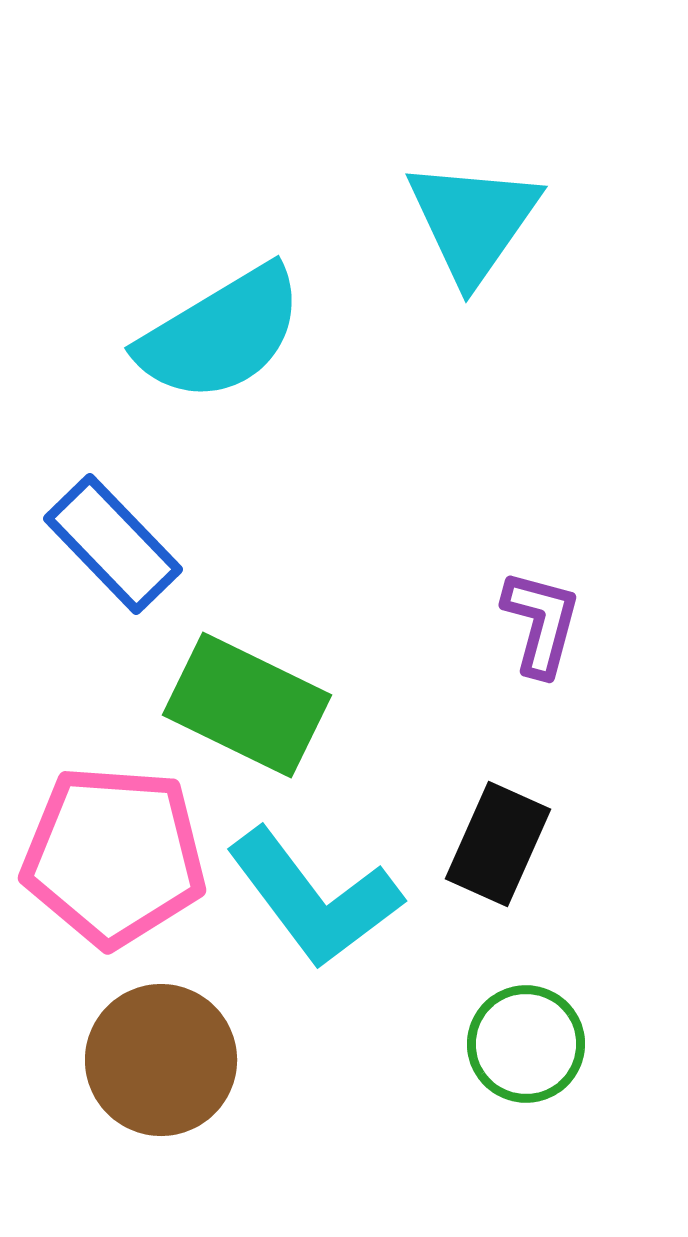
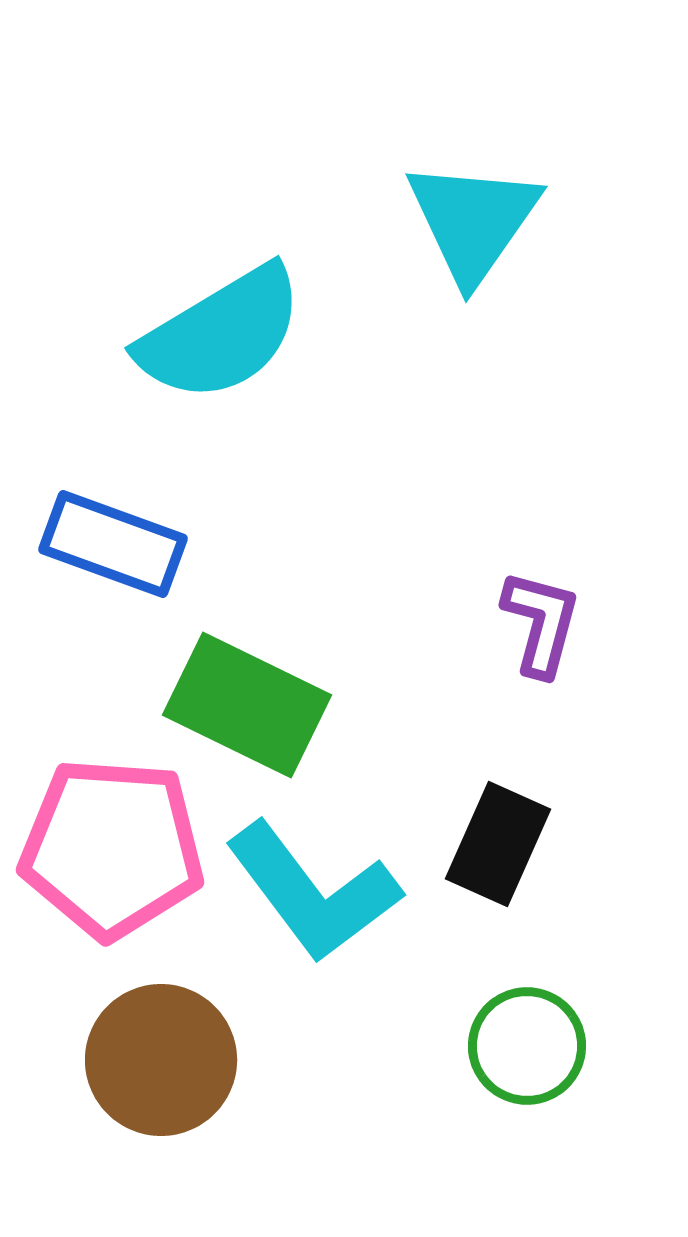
blue rectangle: rotated 26 degrees counterclockwise
pink pentagon: moved 2 px left, 8 px up
cyan L-shape: moved 1 px left, 6 px up
green circle: moved 1 px right, 2 px down
